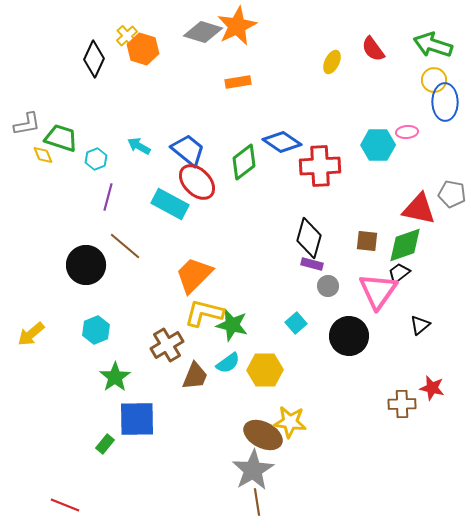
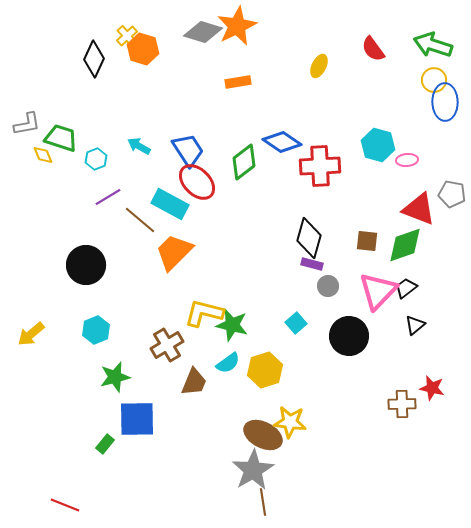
yellow ellipse at (332, 62): moved 13 px left, 4 px down
pink ellipse at (407, 132): moved 28 px down
cyan hexagon at (378, 145): rotated 16 degrees clockwise
blue trapezoid at (188, 150): rotated 18 degrees clockwise
purple line at (108, 197): rotated 44 degrees clockwise
red triangle at (419, 209): rotated 9 degrees clockwise
brown line at (125, 246): moved 15 px right, 26 px up
black trapezoid at (399, 273): moved 7 px right, 15 px down
orange trapezoid at (194, 275): moved 20 px left, 23 px up
pink triangle at (378, 291): rotated 9 degrees clockwise
black triangle at (420, 325): moved 5 px left
yellow hexagon at (265, 370): rotated 16 degrees counterclockwise
brown trapezoid at (195, 376): moved 1 px left, 6 px down
green star at (115, 377): rotated 20 degrees clockwise
brown line at (257, 502): moved 6 px right
